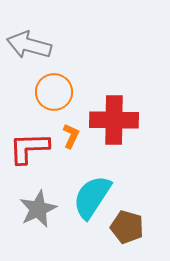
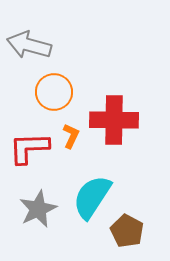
brown pentagon: moved 4 px down; rotated 12 degrees clockwise
